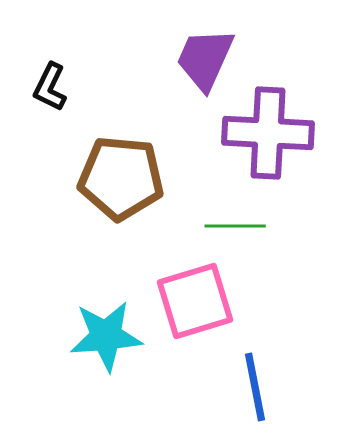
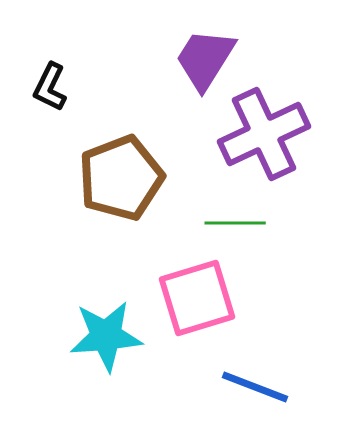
purple trapezoid: rotated 8 degrees clockwise
purple cross: moved 4 px left, 1 px down; rotated 28 degrees counterclockwise
brown pentagon: rotated 26 degrees counterclockwise
green line: moved 3 px up
pink square: moved 2 px right, 3 px up
blue line: rotated 58 degrees counterclockwise
